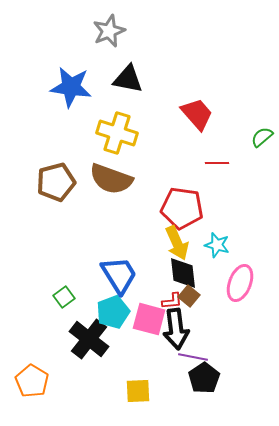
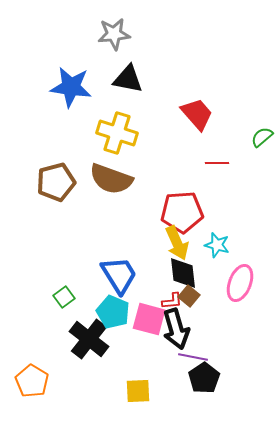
gray star: moved 5 px right, 3 px down; rotated 16 degrees clockwise
red pentagon: moved 4 px down; rotated 12 degrees counterclockwise
cyan pentagon: rotated 28 degrees counterclockwise
black arrow: rotated 9 degrees counterclockwise
